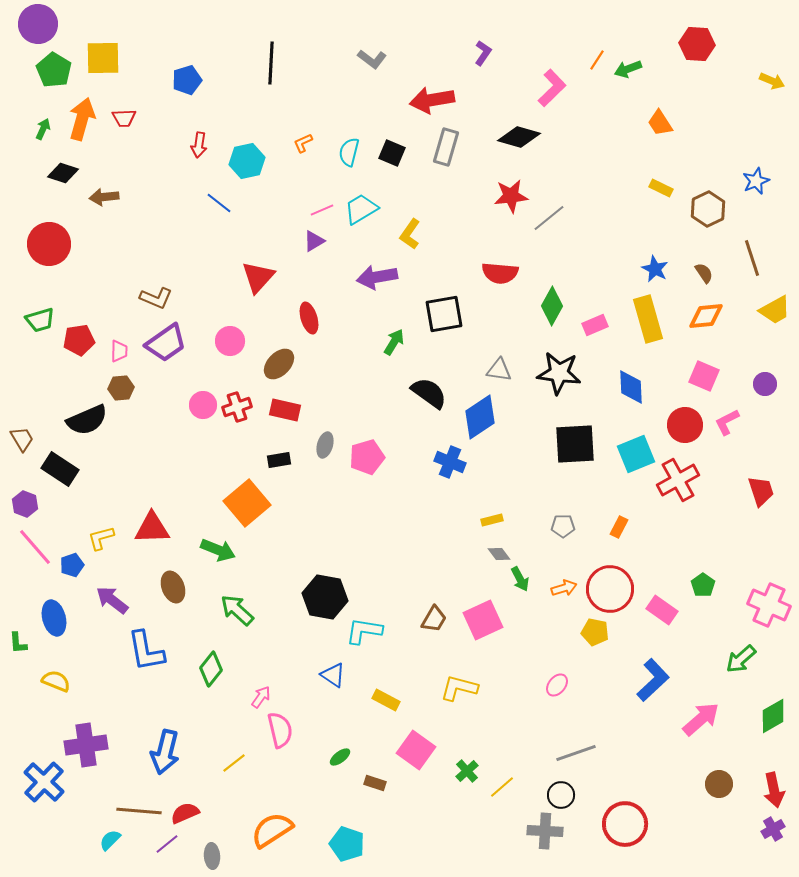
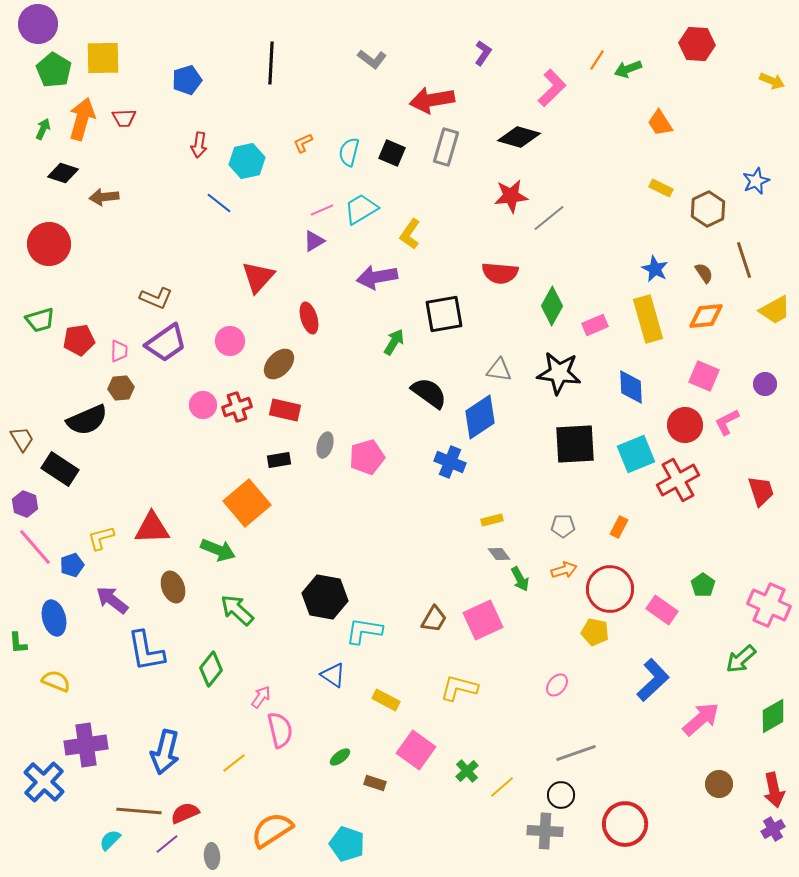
brown line at (752, 258): moved 8 px left, 2 px down
orange arrow at (564, 588): moved 18 px up
